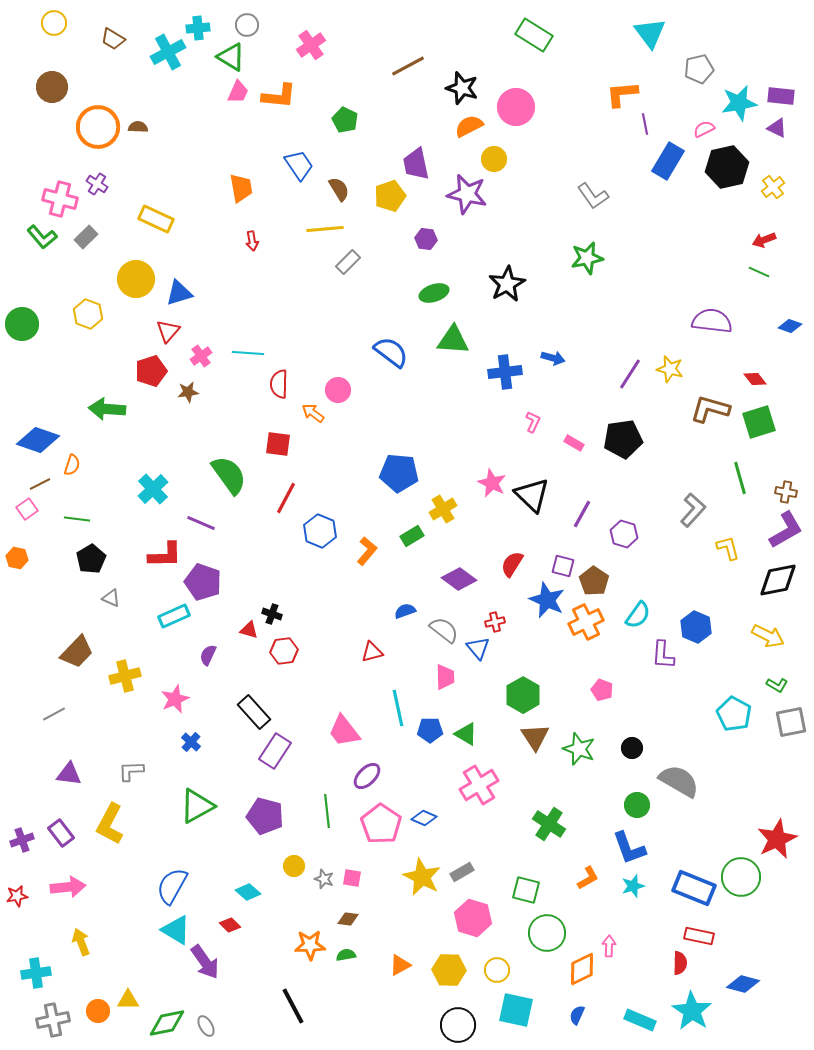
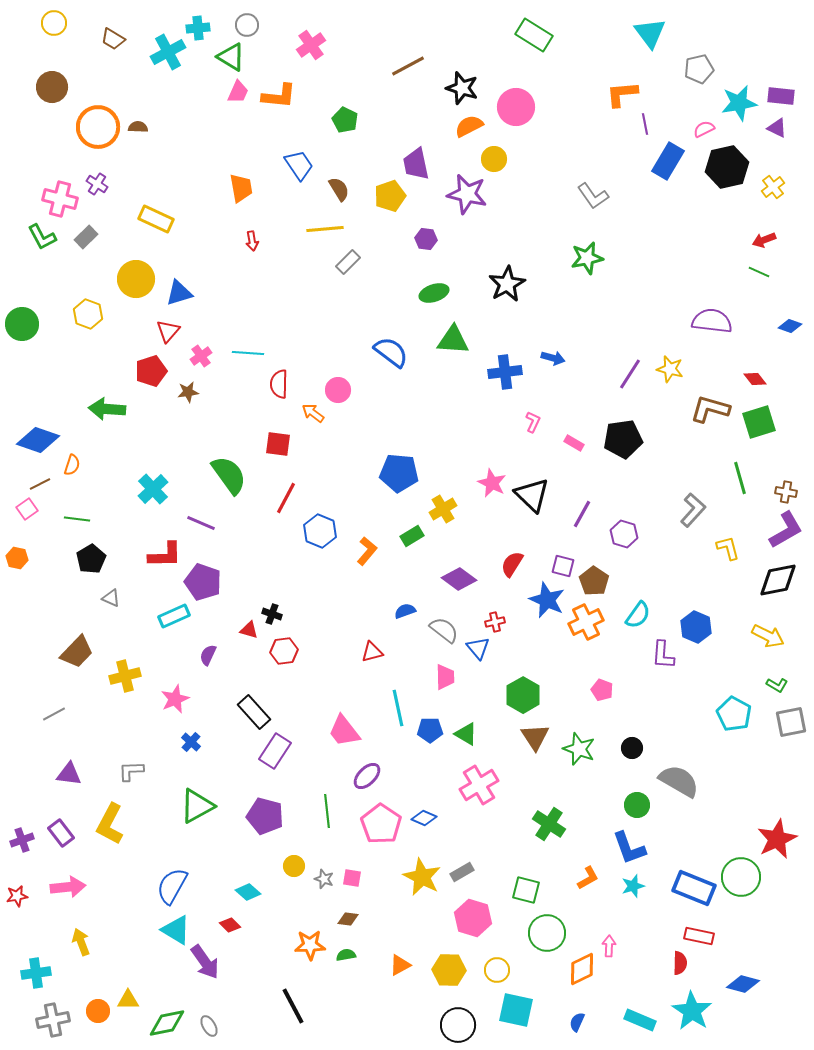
green L-shape at (42, 237): rotated 12 degrees clockwise
blue semicircle at (577, 1015): moved 7 px down
gray ellipse at (206, 1026): moved 3 px right
